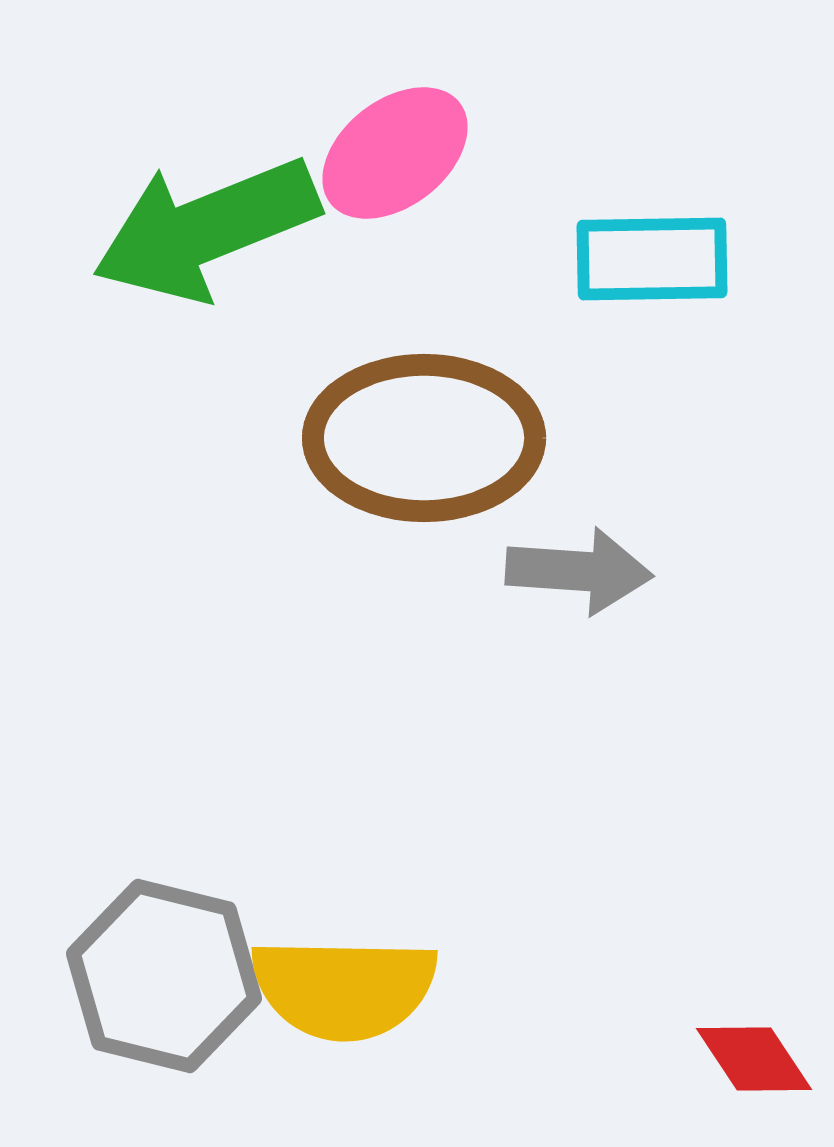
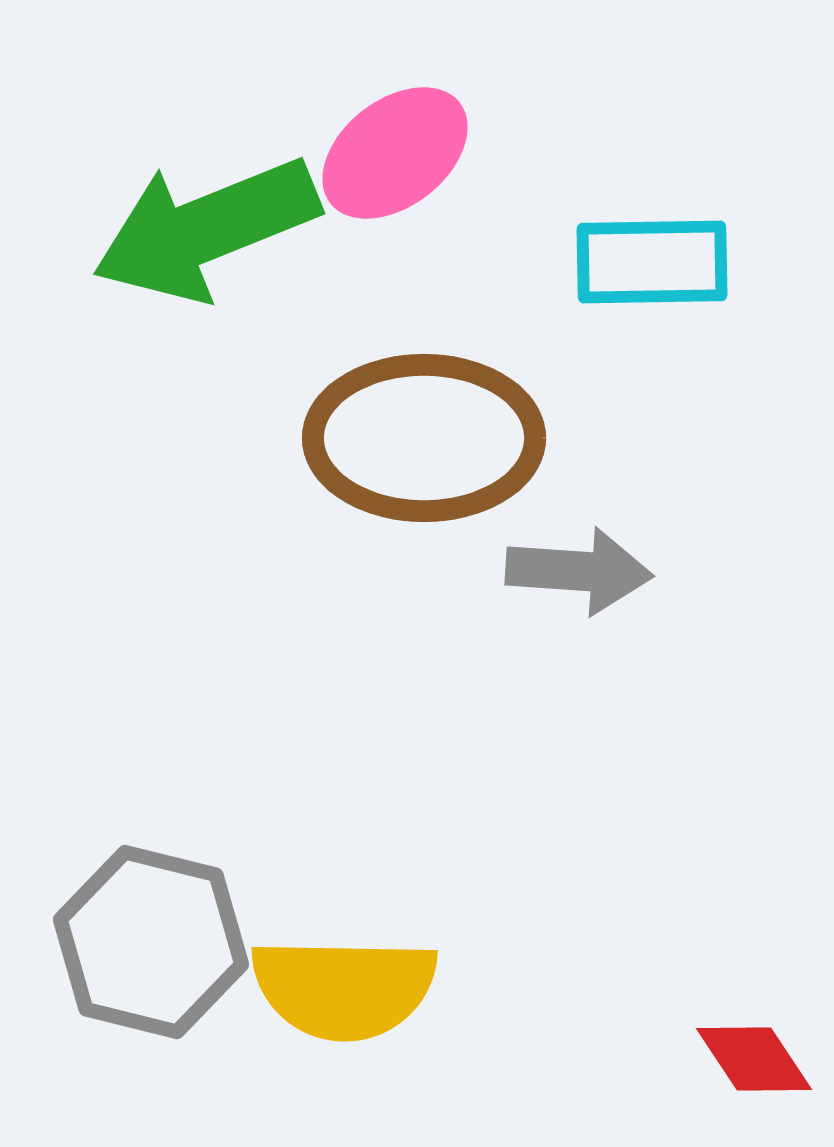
cyan rectangle: moved 3 px down
gray hexagon: moved 13 px left, 34 px up
